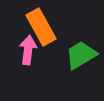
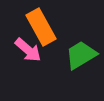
pink arrow: rotated 124 degrees clockwise
